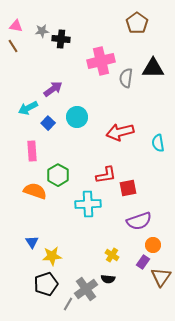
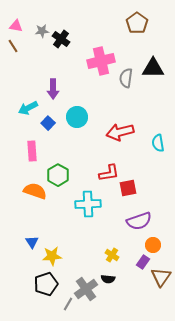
black cross: rotated 30 degrees clockwise
purple arrow: rotated 126 degrees clockwise
red L-shape: moved 3 px right, 2 px up
